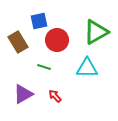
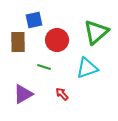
blue square: moved 5 px left, 1 px up
green triangle: rotated 12 degrees counterclockwise
brown rectangle: rotated 30 degrees clockwise
cyan triangle: rotated 20 degrees counterclockwise
red arrow: moved 7 px right, 2 px up
